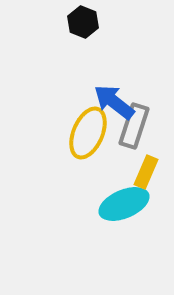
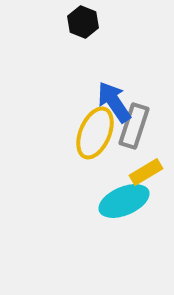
blue arrow: rotated 18 degrees clockwise
yellow ellipse: moved 7 px right
yellow rectangle: rotated 36 degrees clockwise
cyan ellipse: moved 3 px up
